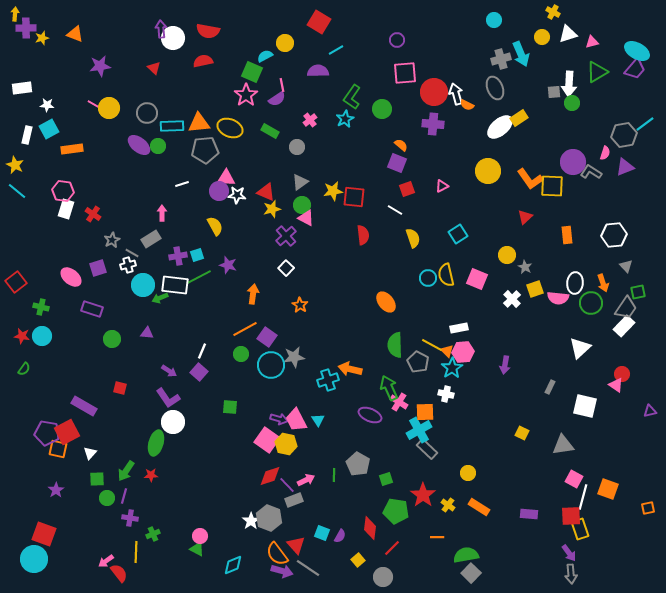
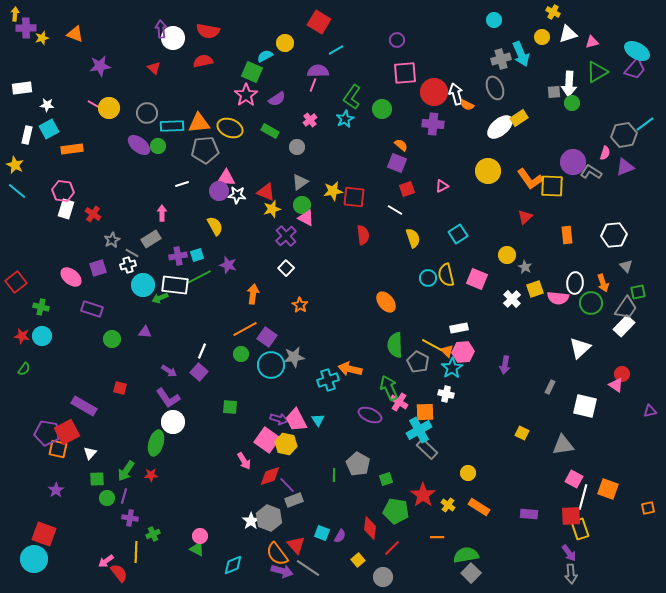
pink line at (282, 85): moved 31 px right; rotated 32 degrees clockwise
purple triangle at (147, 333): moved 2 px left, 1 px up
pink arrow at (306, 480): moved 62 px left, 19 px up; rotated 84 degrees clockwise
